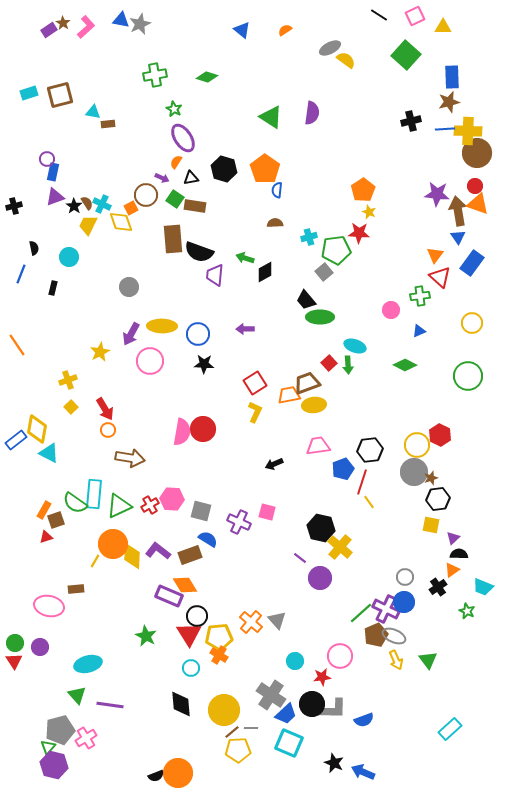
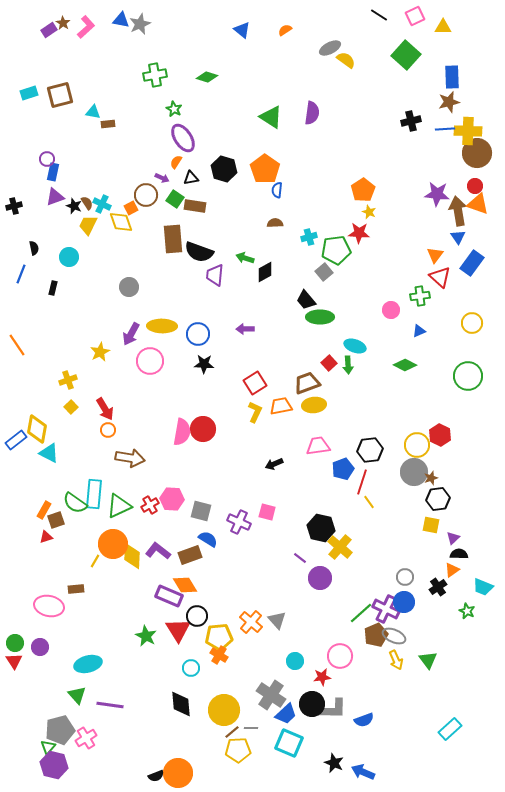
black star at (74, 206): rotated 14 degrees counterclockwise
orange trapezoid at (289, 395): moved 8 px left, 11 px down
red triangle at (189, 634): moved 11 px left, 4 px up
